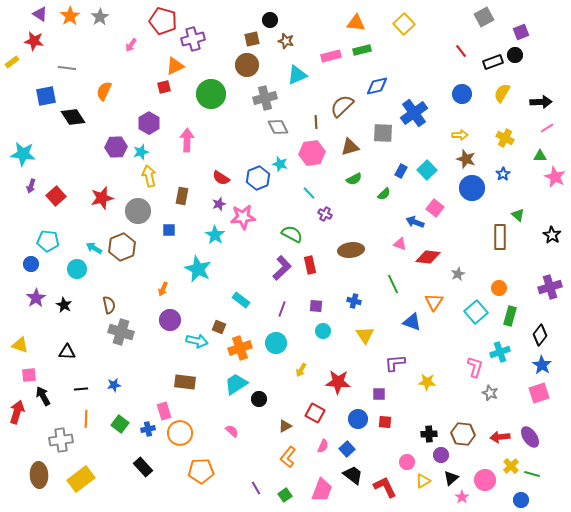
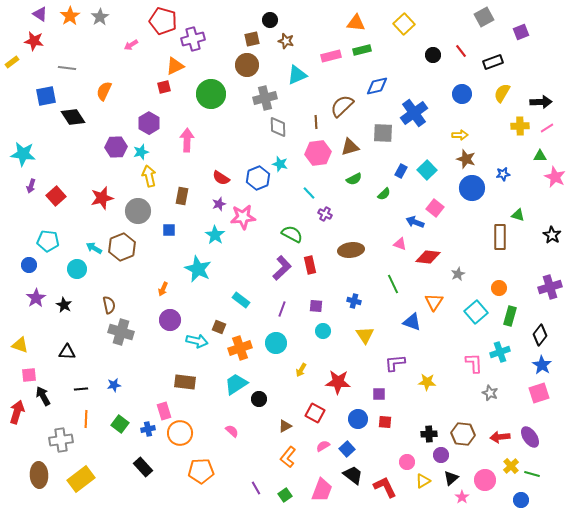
pink arrow at (131, 45): rotated 24 degrees clockwise
black circle at (515, 55): moved 82 px left
gray diamond at (278, 127): rotated 25 degrees clockwise
yellow cross at (505, 138): moved 15 px right, 12 px up; rotated 30 degrees counterclockwise
pink hexagon at (312, 153): moved 6 px right
blue star at (503, 174): rotated 24 degrees clockwise
green triangle at (518, 215): rotated 24 degrees counterclockwise
blue circle at (31, 264): moved 2 px left, 1 px down
pink L-shape at (475, 367): moved 1 px left, 4 px up; rotated 20 degrees counterclockwise
pink semicircle at (323, 446): rotated 144 degrees counterclockwise
